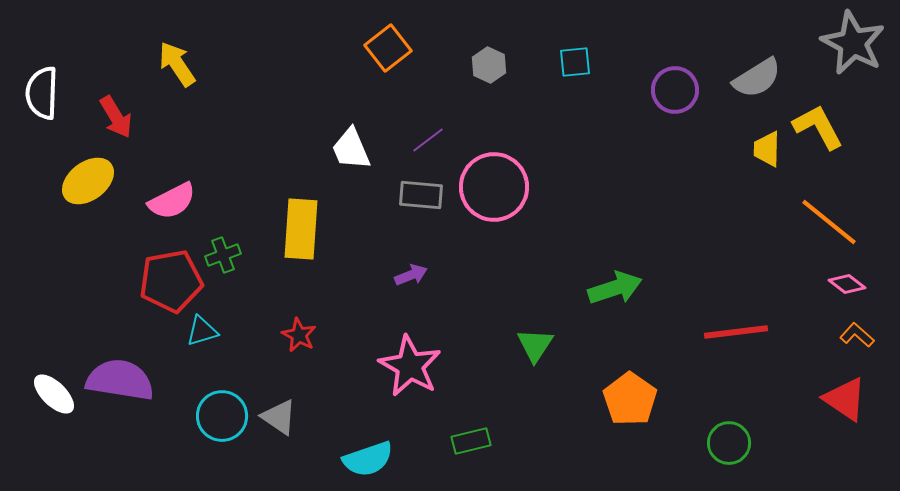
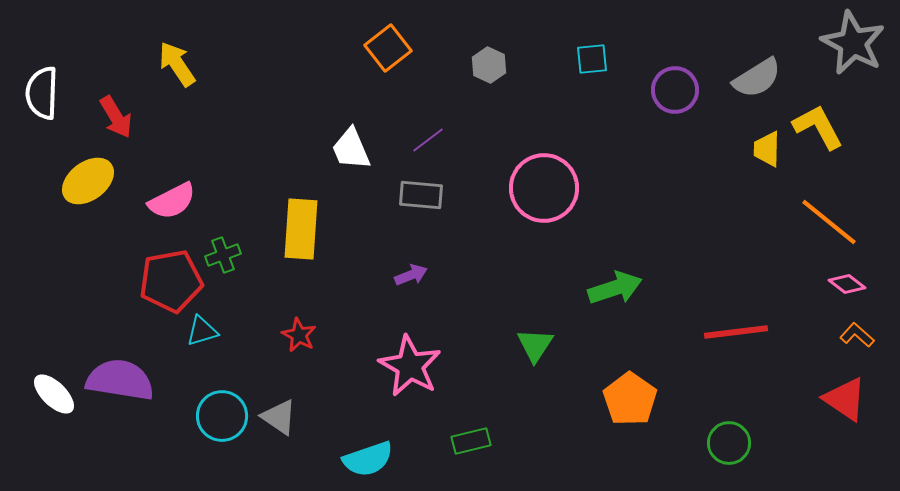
cyan square: moved 17 px right, 3 px up
pink circle: moved 50 px right, 1 px down
